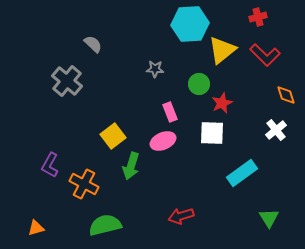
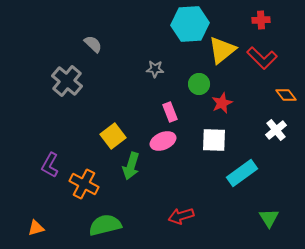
red cross: moved 3 px right, 3 px down; rotated 12 degrees clockwise
red L-shape: moved 3 px left, 3 px down
orange diamond: rotated 20 degrees counterclockwise
white square: moved 2 px right, 7 px down
